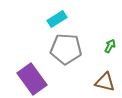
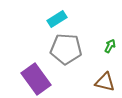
purple rectangle: moved 4 px right
